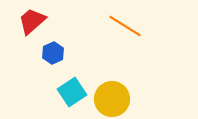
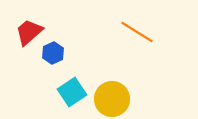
red trapezoid: moved 3 px left, 11 px down
orange line: moved 12 px right, 6 px down
